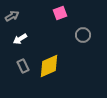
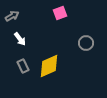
gray circle: moved 3 px right, 8 px down
white arrow: rotated 96 degrees counterclockwise
